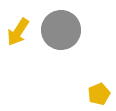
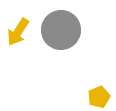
yellow pentagon: moved 3 px down
